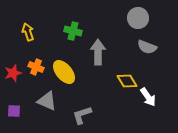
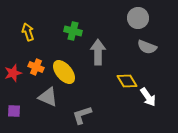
gray triangle: moved 1 px right, 4 px up
